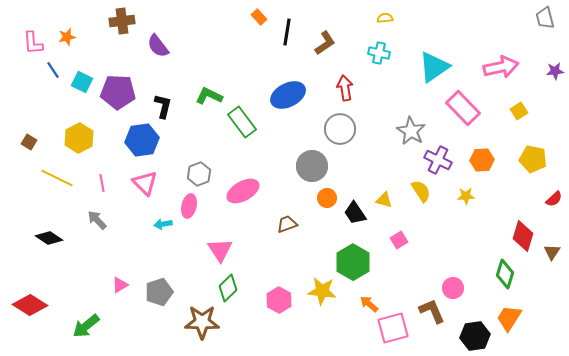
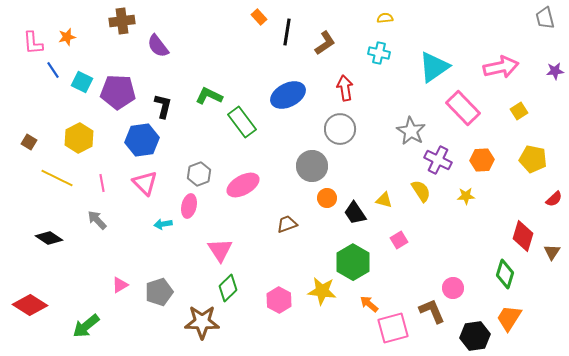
pink ellipse at (243, 191): moved 6 px up
